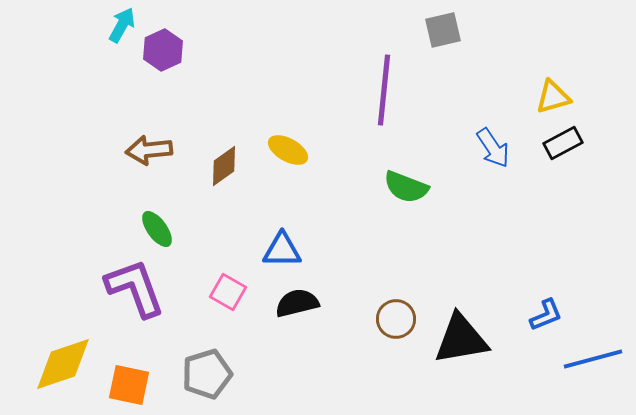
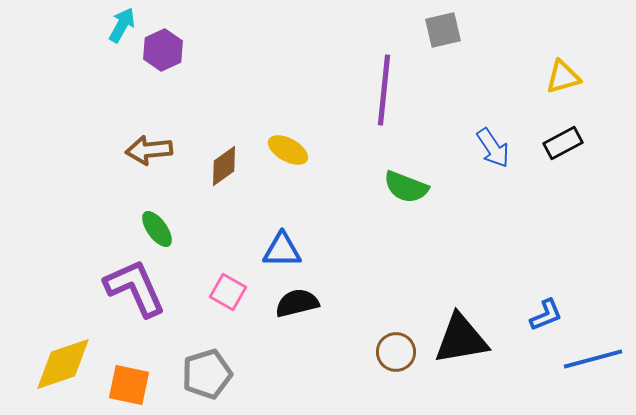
yellow triangle: moved 10 px right, 20 px up
purple L-shape: rotated 4 degrees counterclockwise
brown circle: moved 33 px down
